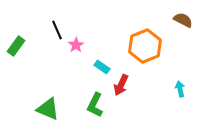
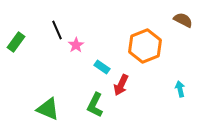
green rectangle: moved 4 px up
